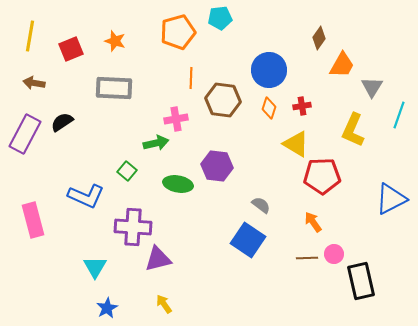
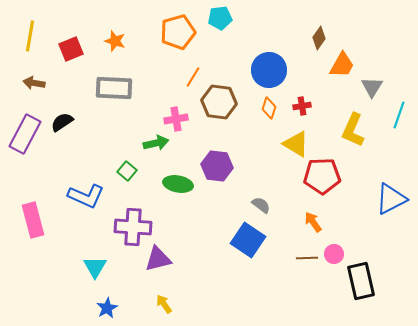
orange line: moved 2 px right, 1 px up; rotated 30 degrees clockwise
brown hexagon: moved 4 px left, 2 px down
